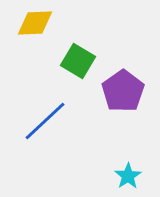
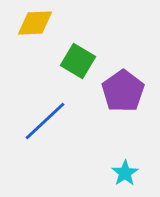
cyan star: moved 3 px left, 3 px up
